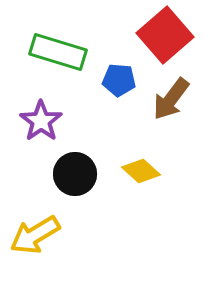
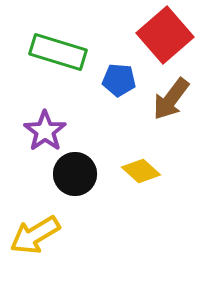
purple star: moved 4 px right, 10 px down
